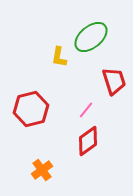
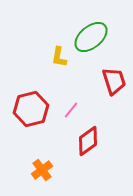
pink line: moved 15 px left
